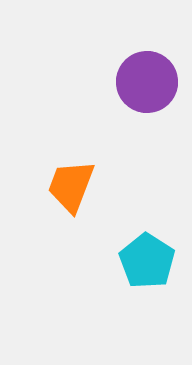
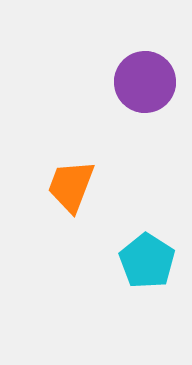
purple circle: moved 2 px left
